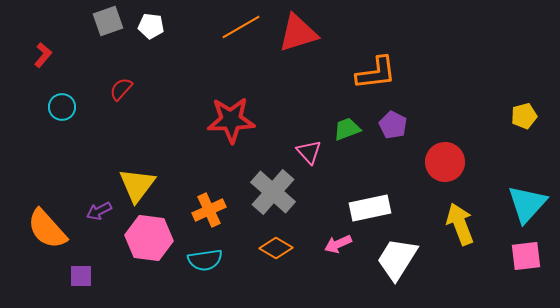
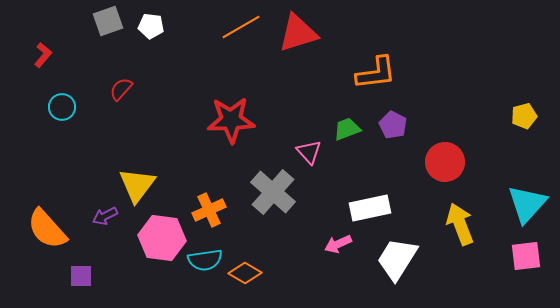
purple arrow: moved 6 px right, 5 px down
pink hexagon: moved 13 px right
orange diamond: moved 31 px left, 25 px down
